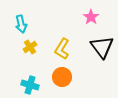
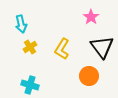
orange circle: moved 27 px right, 1 px up
